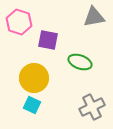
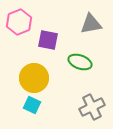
gray triangle: moved 3 px left, 7 px down
pink hexagon: rotated 20 degrees clockwise
